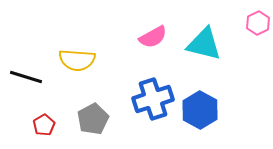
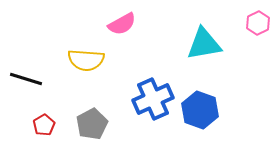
pink semicircle: moved 31 px left, 13 px up
cyan triangle: rotated 24 degrees counterclockwise
yellow semicircle: moved 9 px right
black line: moved 2 px down
blue cross: rotated 6 degrees counterclockwise
blue hexagon: rotated 9 degrees counterclockwise
gray pentagon: moved 1 px left, 5 px down
